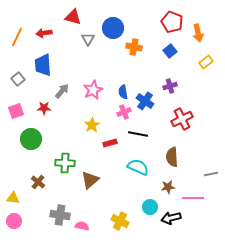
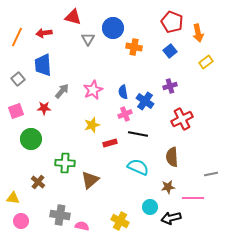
pink cross: moved 1 px right, 2 px down
yellow star: rotated 14 degrees clockwise
pink circle: moved 7 px right
